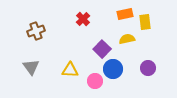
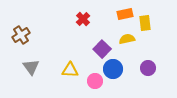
yellow rectangle: moved 1 px down
brown cross: moved 15 px left, 4 px down; rotated 12 degrees counterclockwise
